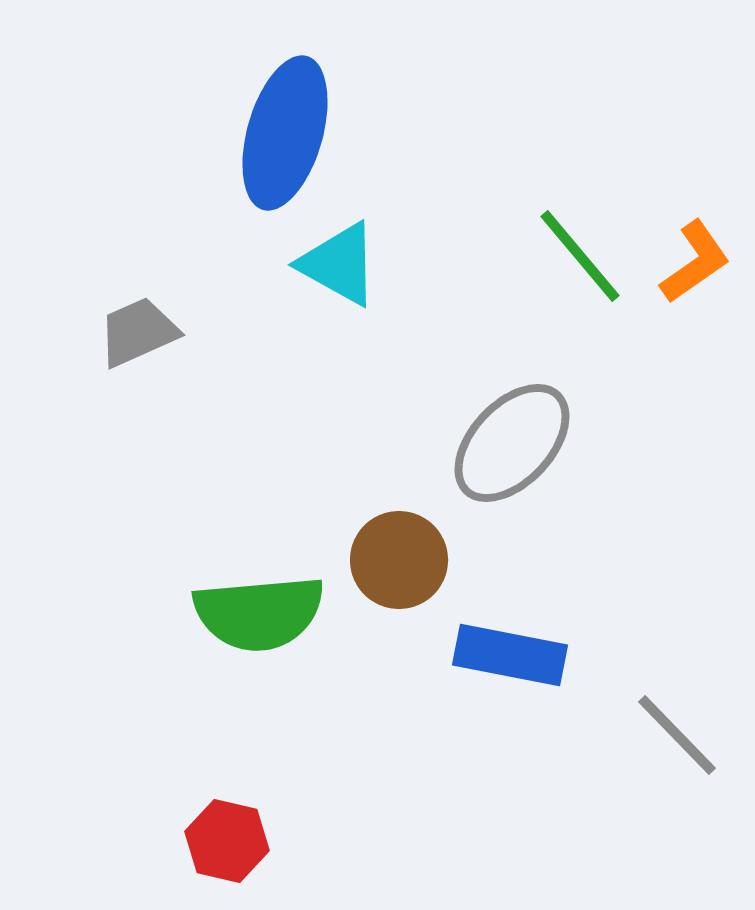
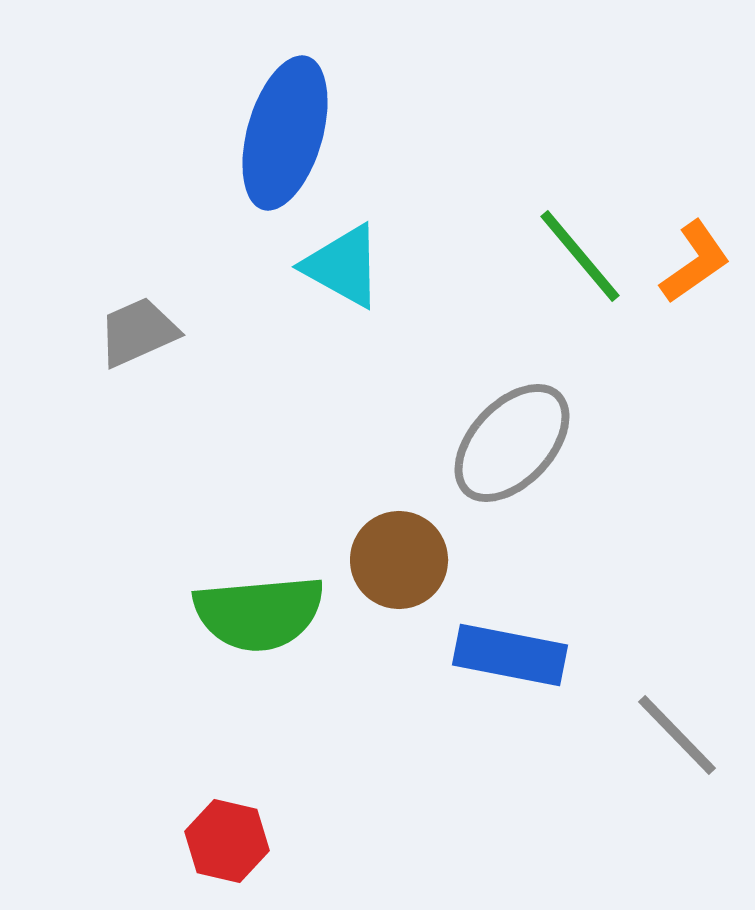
cyan triangle: moved 4 px right, 2 px down
